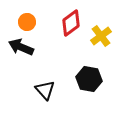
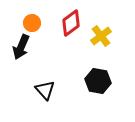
orange circle: moved 5 px right, 1 px down
black arrow: rotated 90 degrees counterclockwise
black hexagon: moved 9 px right, 2 px down
